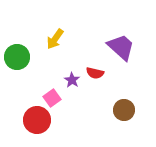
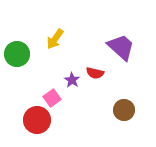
green circle: moved 3 px up
